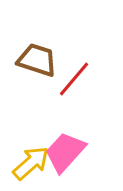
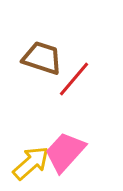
brown trapezoid: moved 5 px right, 2 px up
